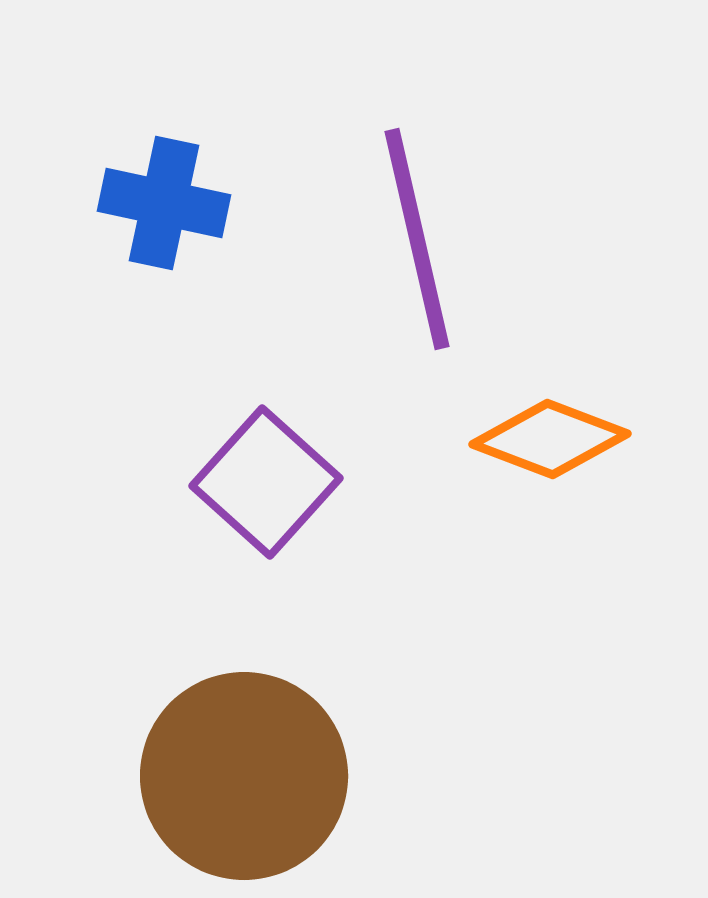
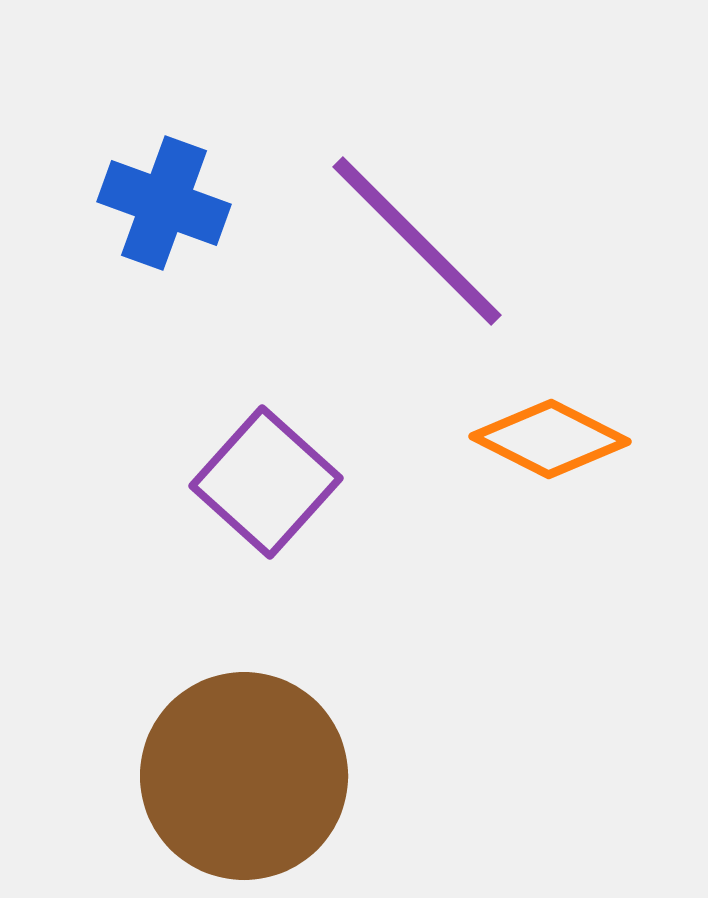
blue cross: rotated 8 degrees clockwise
purple line: moved 2 px down; rotated 32 degrees counterclockwise
orange diamond: rotated 6 degrees clockwise
